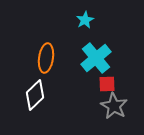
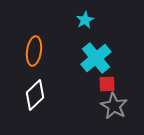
orange ellipse: moved 12 px left, 7 px up
